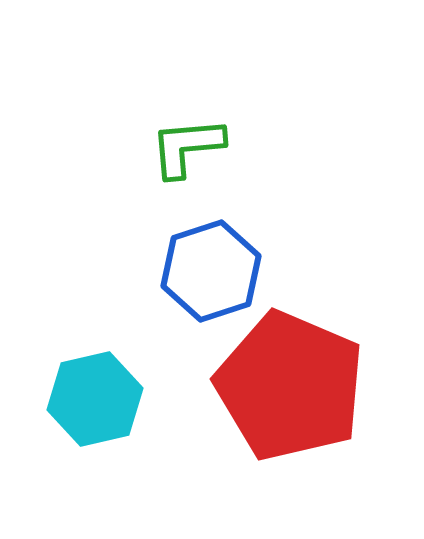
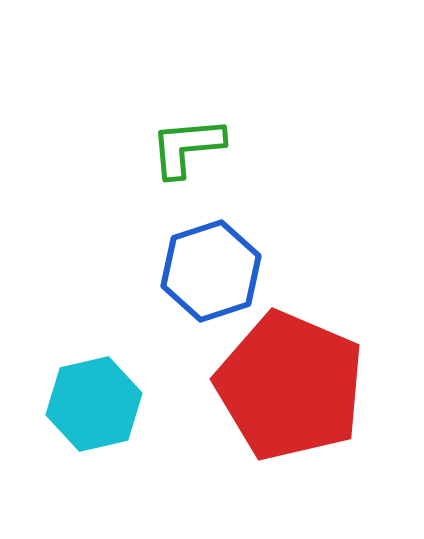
cyan hexagon: moved 1 px left, 5 px down
